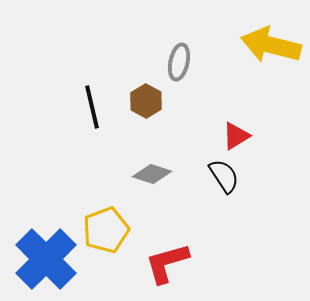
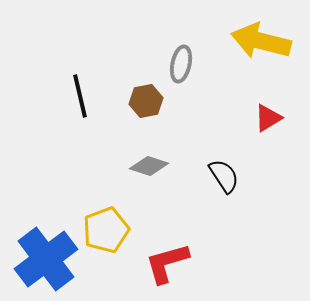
yellow arrow: moved 10 px left, 4 px up
gray ellipse: moved 2 px right, 2 px down
brown hexagon: rotated 20 degrees clockwise
black line: moved 12 px left, 11 px up
red triangle: moved 32 px right, 18 px up
gray diamond: moved 3 px left, 8 px up
blue cross: rotated 8 degrees clockwise
